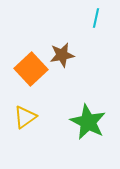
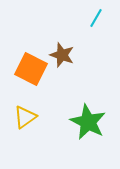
cyan line: rotated 18 degrees clockwise
brown star: rotated 30 degrees clockwise
orange square: rotated 20 degrees counterclockwise
